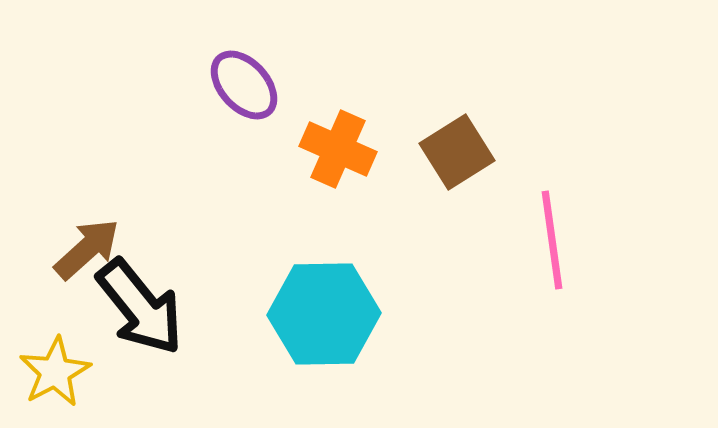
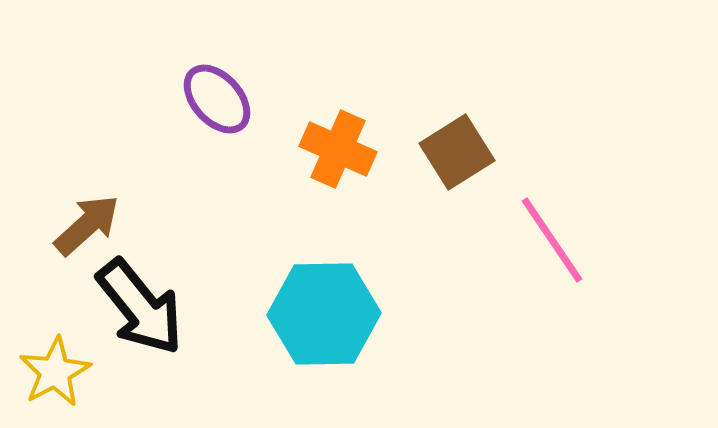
purple ellipse: moved 27 px left, 14 px down
pink line: rotated 26 degrees counterclockwise
brown arrow: moved 24 px up
